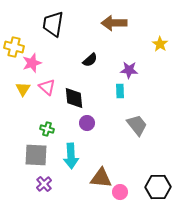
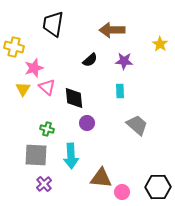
brown arrow: moved 2 px left, 7 px down
pink star: moved 2 px right, 5 px down
purple star: moved 5 px left, 9 px up
gray trapezoid: rotated 10 degrees counterclockwise
pink circle: moved 2 px right
